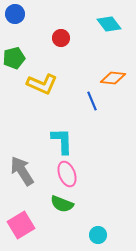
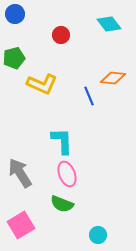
red circle: moved 3 px up
blue line: moved 3 px left, 5 px up
gray arrow: moved 2 px left, 2 px down
